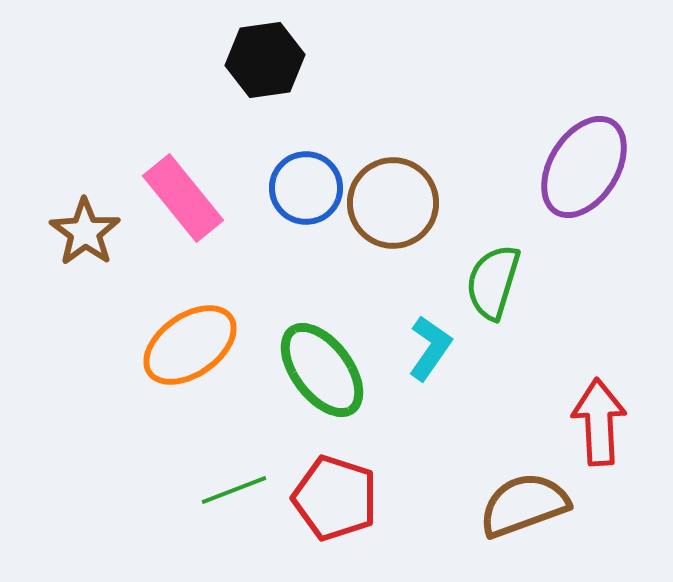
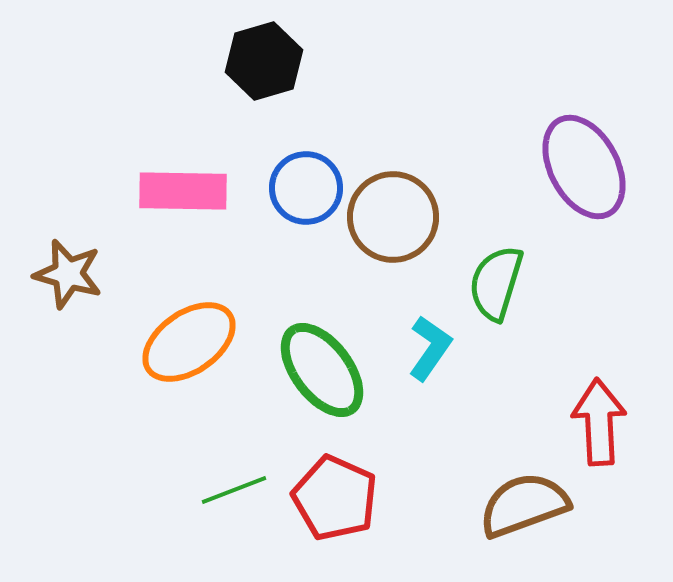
black hexagon: moved 1 px left, 1 px down; rotated 8 degrees counterclockwise
purple ellipse: rotated 60 degrees counterclockwise
pink rectangle: moved 7 px up; rotated 50 degrees counterclockwise
brown circle: moved 14 px down
brown star: moved 17 px left, 42 px down; rotated 20 degrees counterclockwise
green semicircle: moved 3 px right, 1 px down
orange ellipse: moved 1 px left, 3 px up
red pentagon: rotated 6 degrees clockwise
